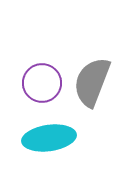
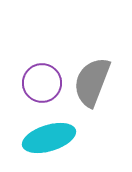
cyan ellipse: rotated 9 degrees counterclockwise
